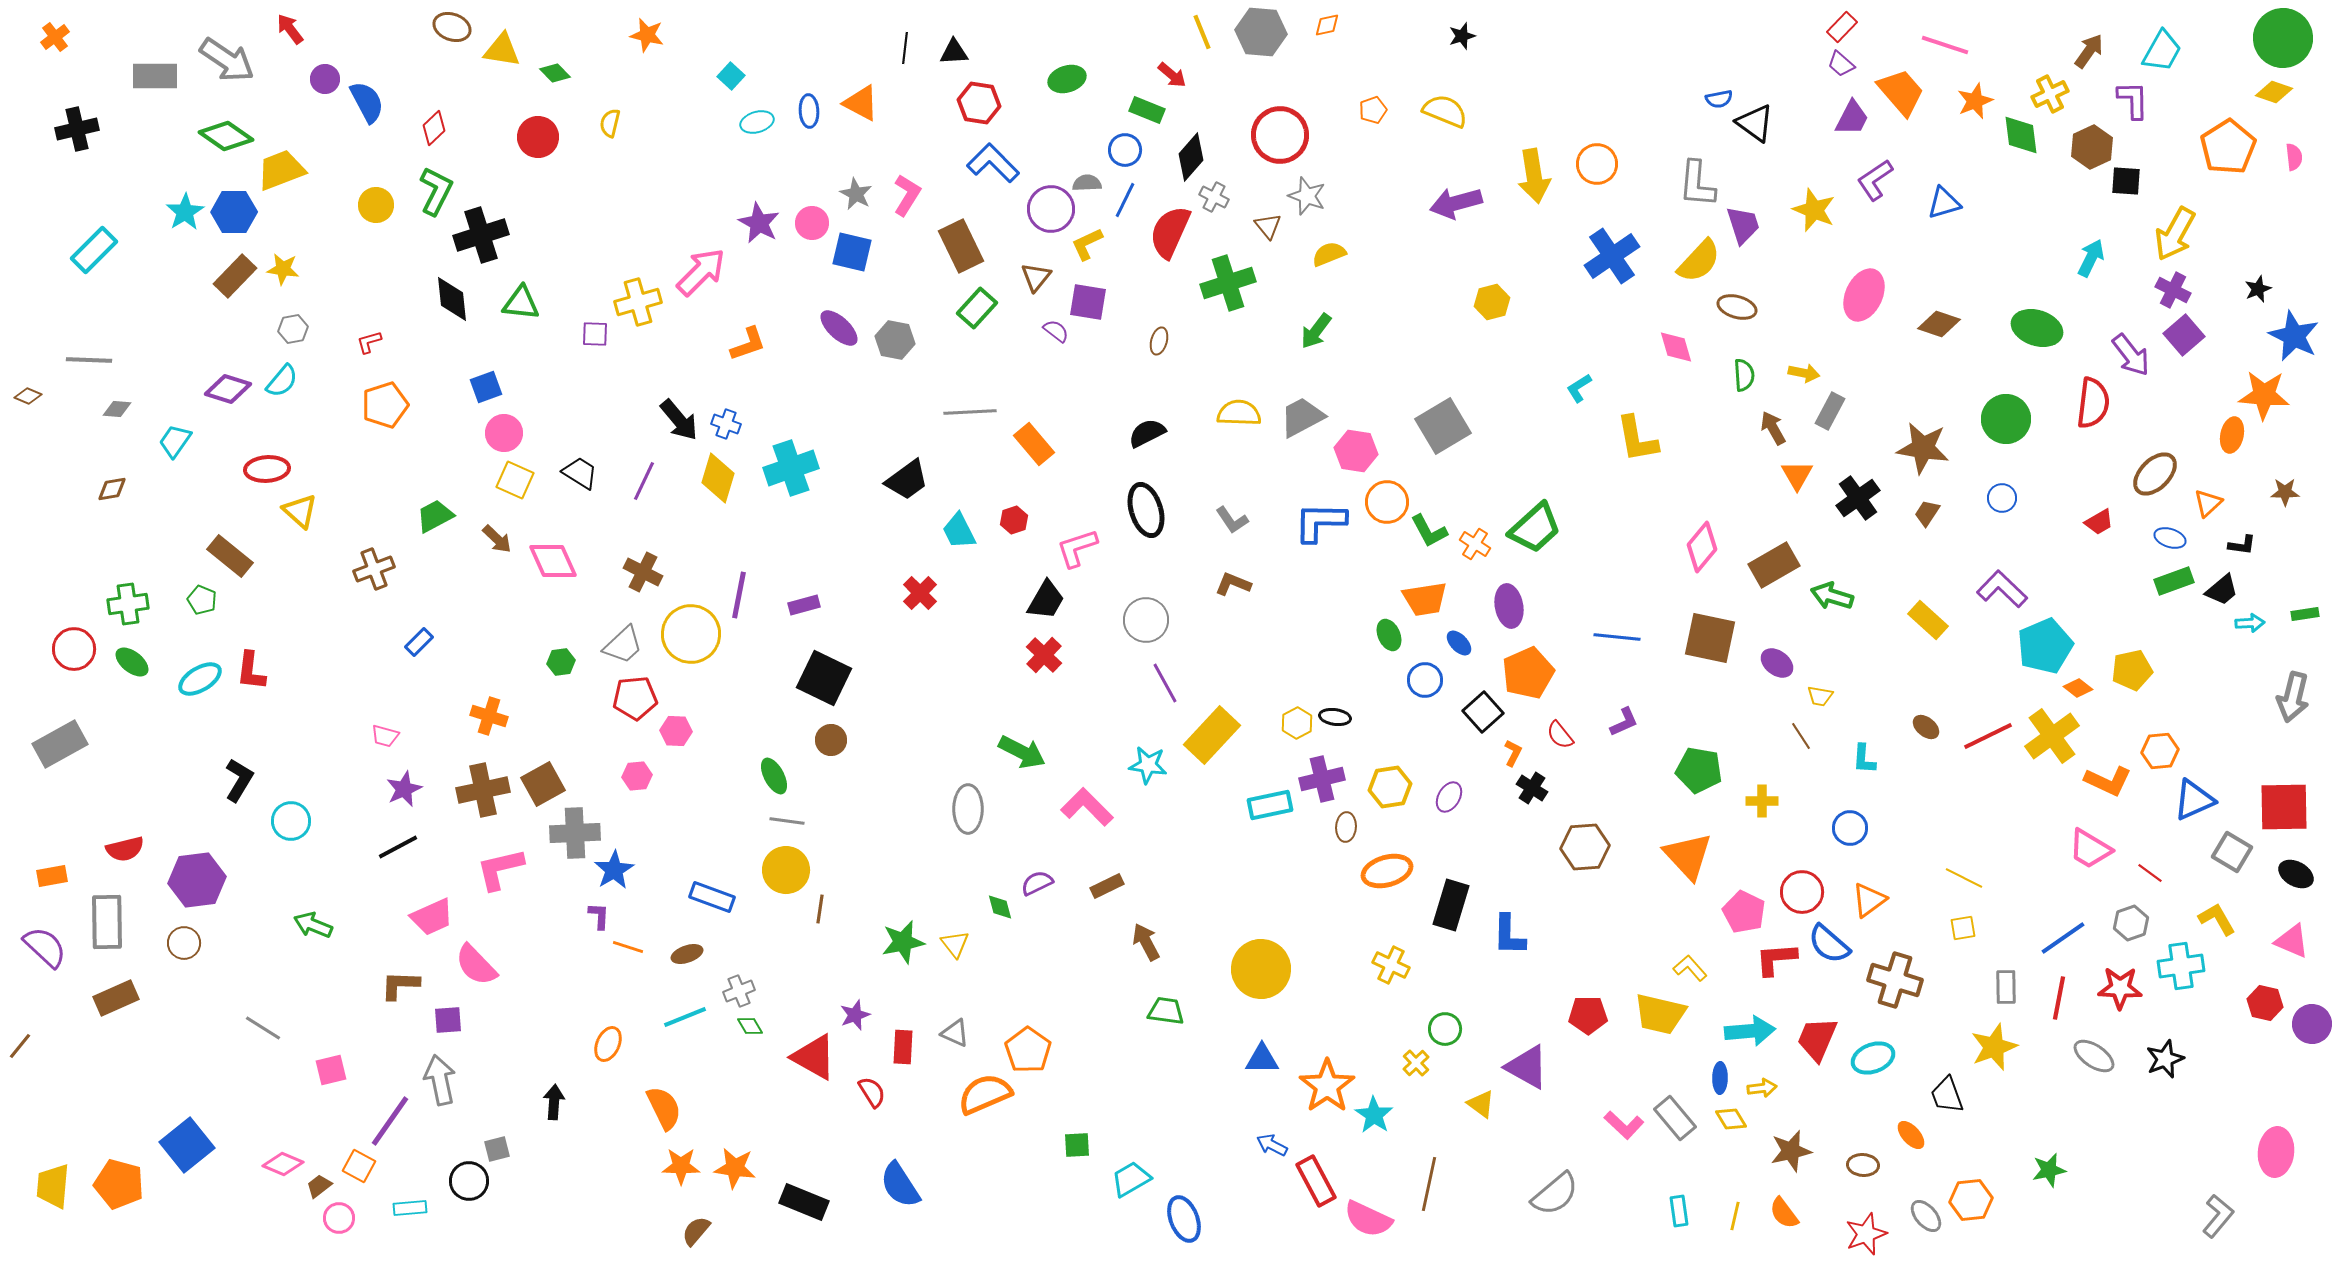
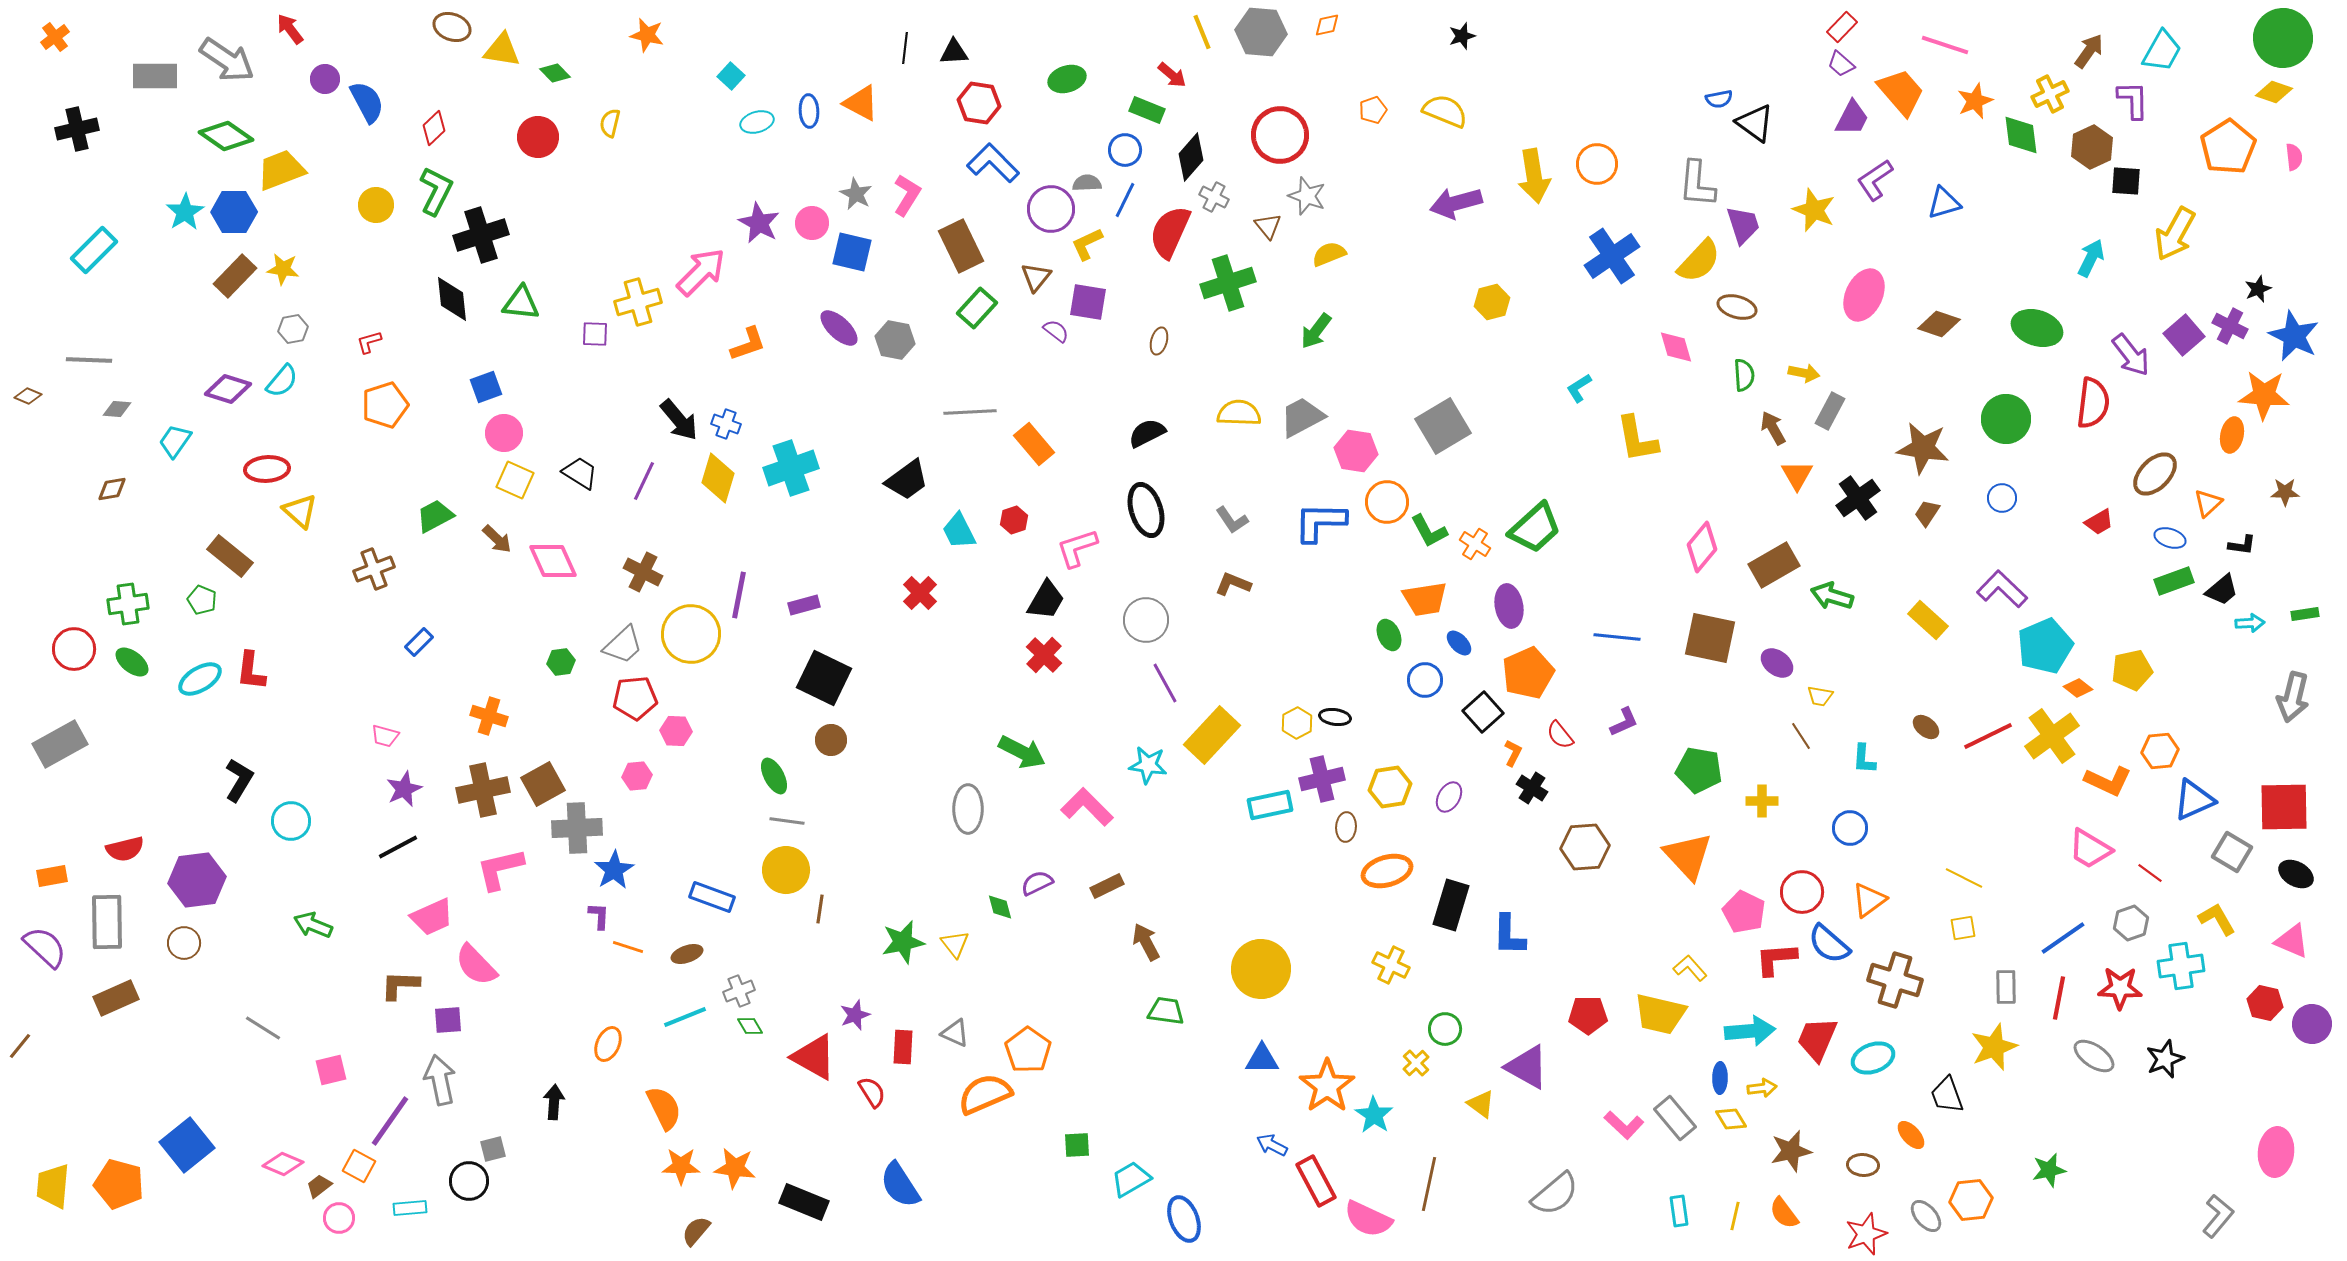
purple cross at (2173, 290): moved 57 px right, 36 px down
gray cross at (575, 833): moved 2 px right, 5 px up
gray square at (497, 1149): moved 4 px left
